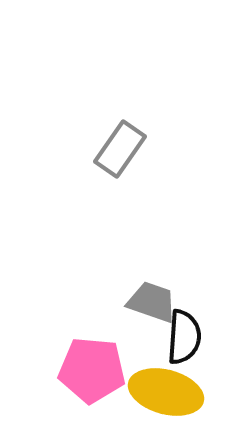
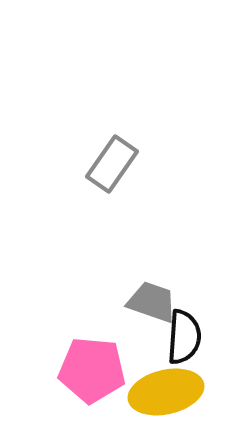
gray rectangle: moved 8 px left, 15 px down
yellow ellipse: rotated 28 degrees counterclockwise
